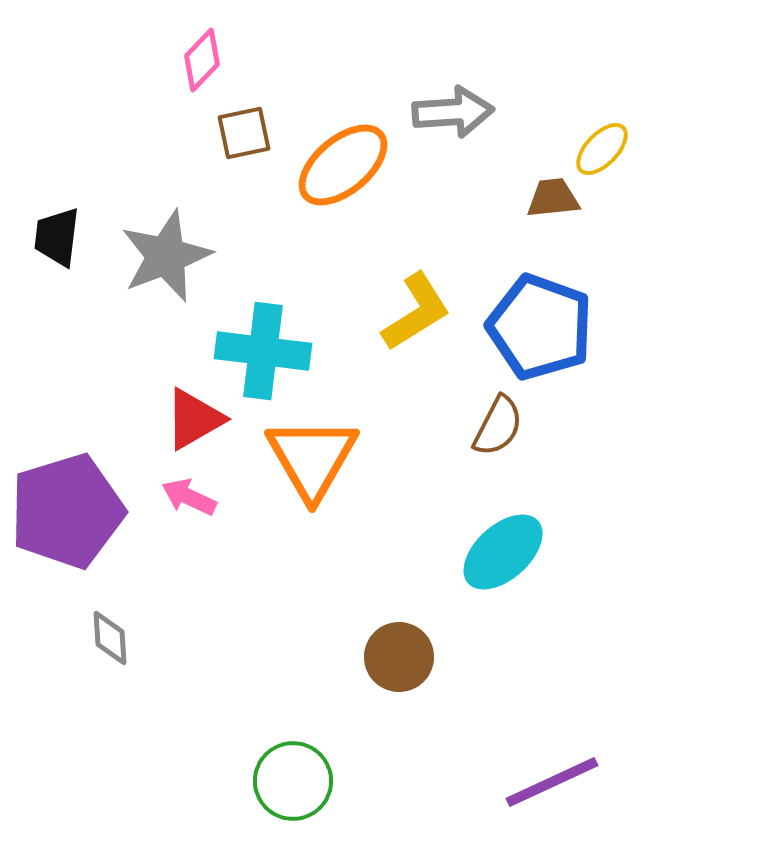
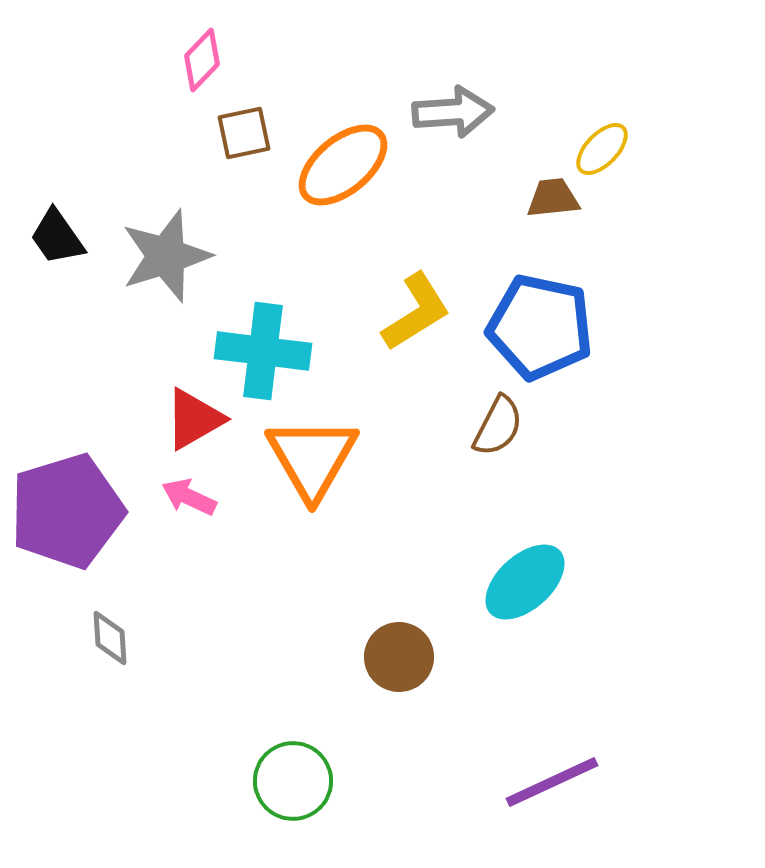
black trapezoid: rotated 42 degrees counterclockwise
gray star: rotated 4 degrees clockwise
blue pentagon: rotated 8 degrees counterclockwise
cyan ellipse: moved 22 px right, 30 px down
